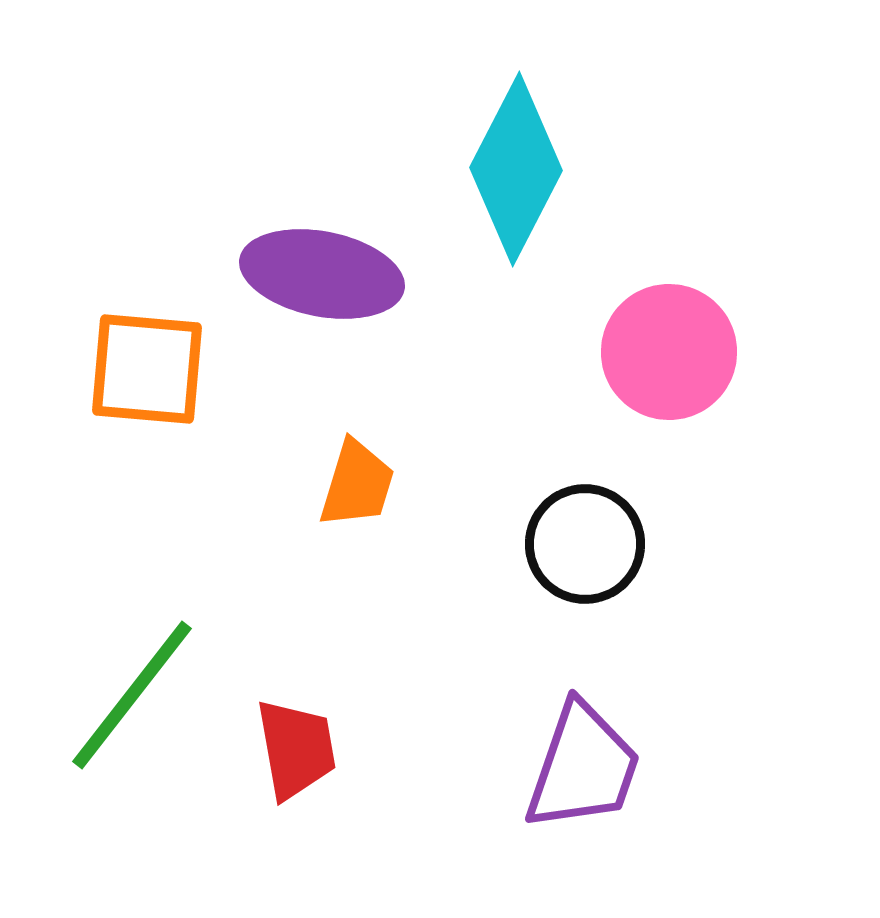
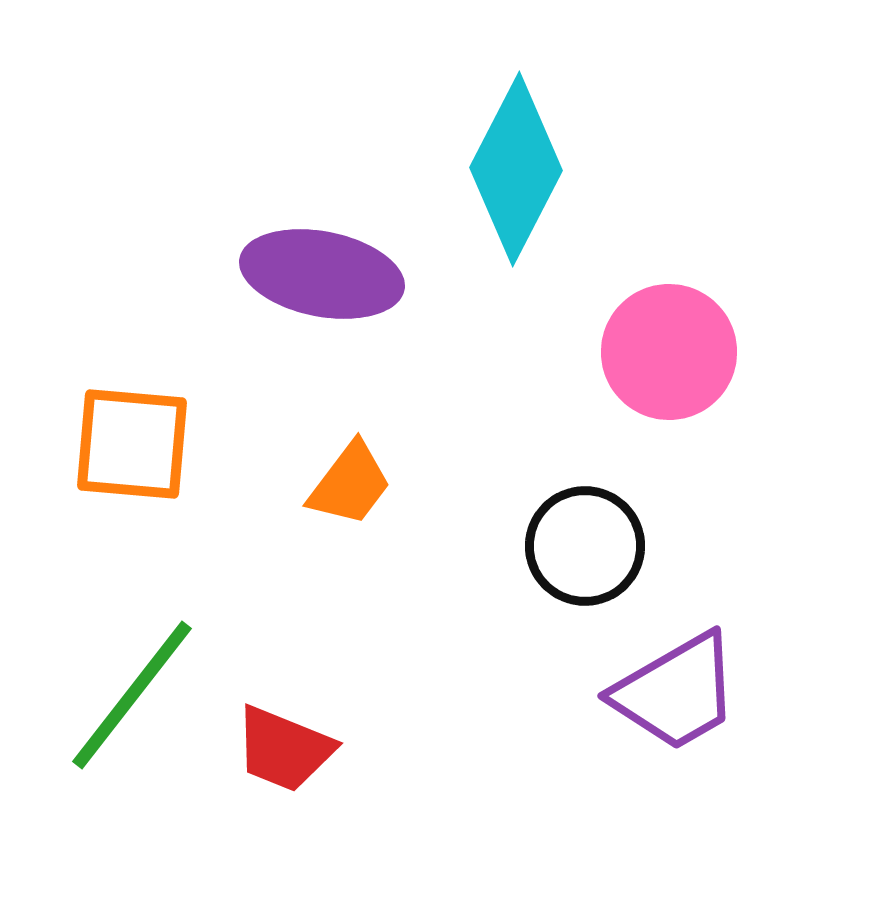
orange square: moved 15 px left, 75 px down
orange trapezoid: moved 7 px left; rotated 20 degrees clockwise
black circle: moved 2 px down
red trapezoid: moved 12 px left; rotated 122 degrees clockwise
purple trapezoid: moved 93 px right, 75 px up; rotated 41 degrees clockwise
